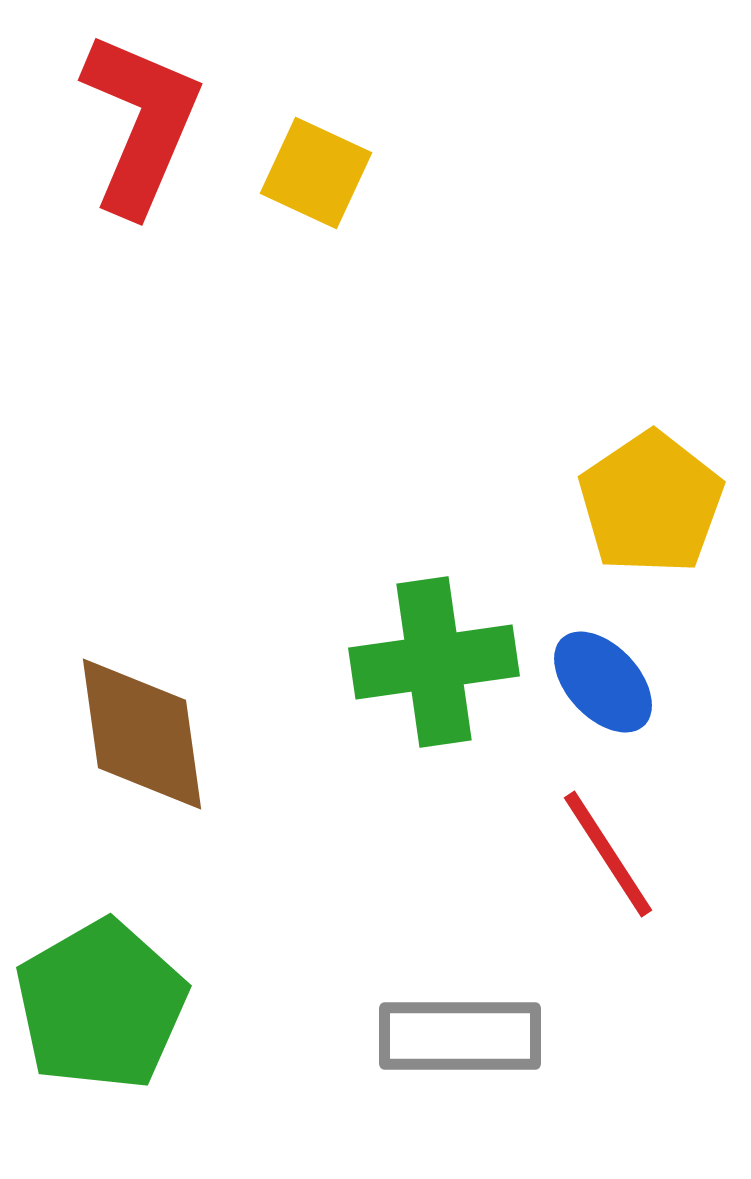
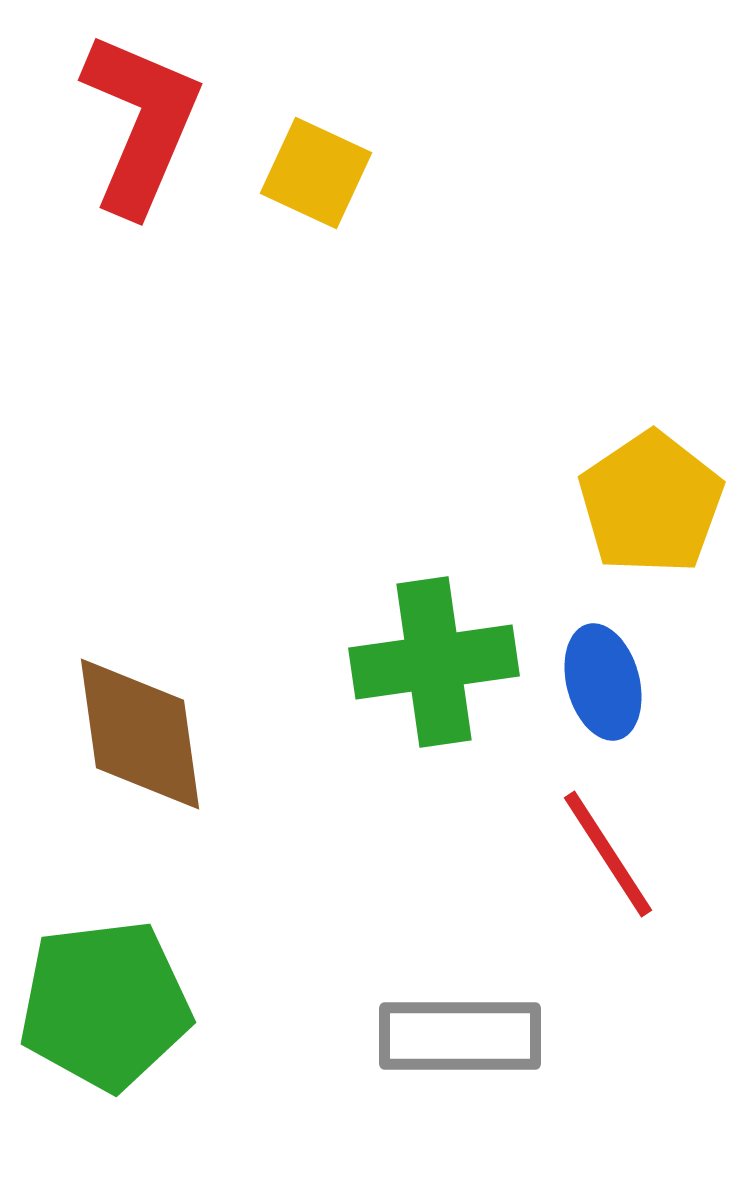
blue ellipse: rotated 28 degrees clockwise
brown diamond: moved 2 px left
green pentagon: moved 4 px right; rotated 23 degrees clockwise
